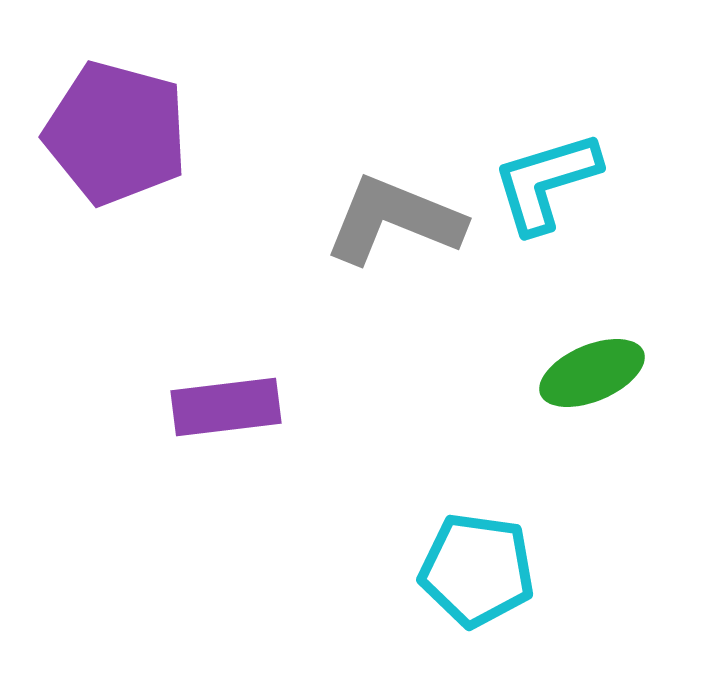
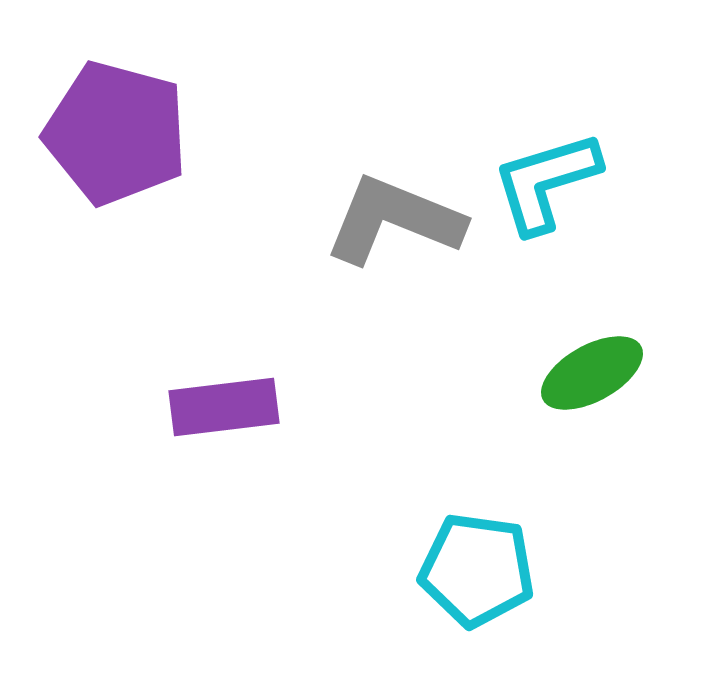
green ellipse: rotated 6 degrees counterclockwise
purple rectangle: moved 2 px left
